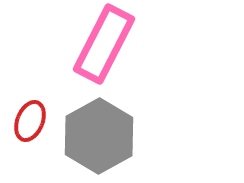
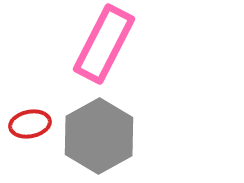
red ellipse: moved 3 px down; rotated 57 degrees clockwise
